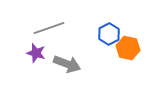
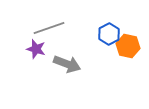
orange hexagon: moved 2 px up
purple star: moved 4 px up
